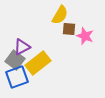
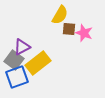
pink star: moved 1 px left, 3 px up
gray square: moved 1 px left
